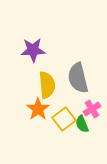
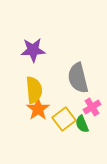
yellow semicircle: moved 13 px left, 5 px down
pink cross: moved 2 px up
